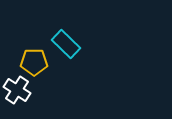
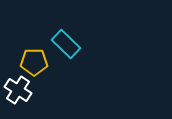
white cross: moved 1 px right
